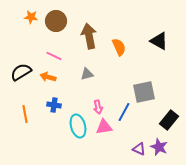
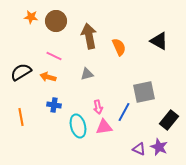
orange line: moved 4 px left, 3 px down
